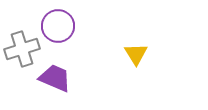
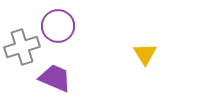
gray cross: moved 2 px up
yellow triangle: moved 9 px right
